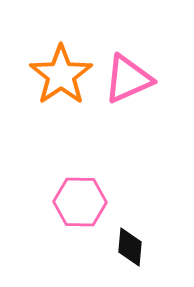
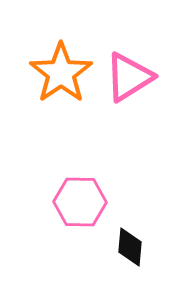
orange star: moved 2 px up
pink triangle: moved 1 px right, 2 px up; rotated 8 degrees counterclockwise
